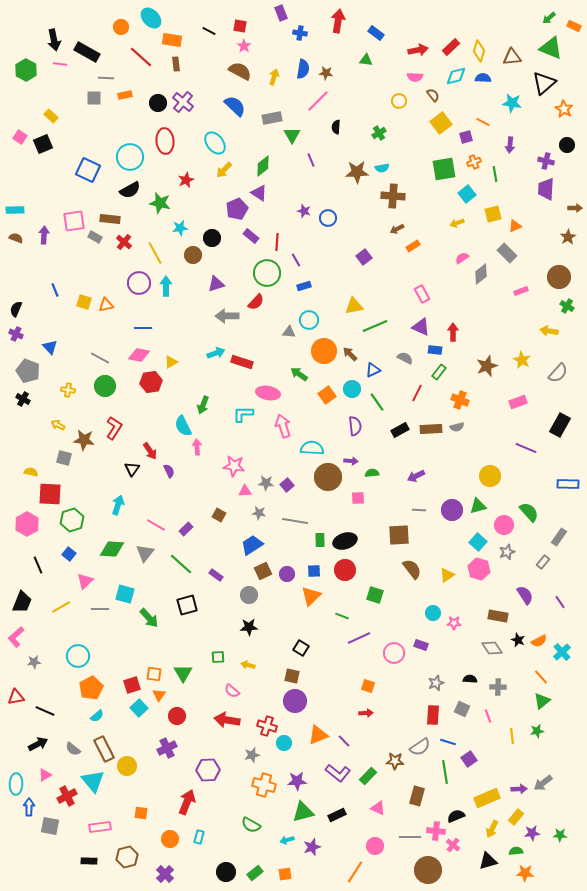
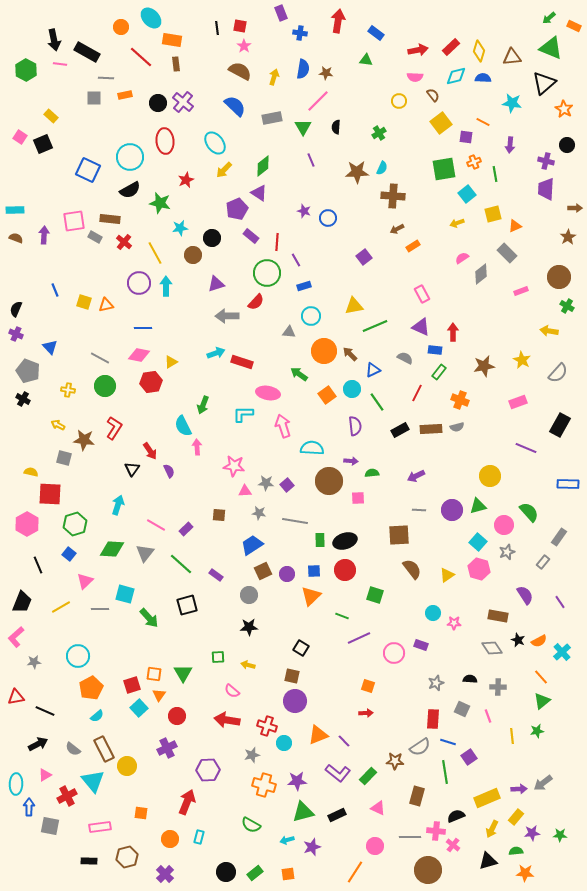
black line at (209, 31): moved 8 px right, 3 px up; rotated 56 degrees clockwise
green triangle at (292, 135): moved 11 px right, 8 px up
purple square at (466, 137): rotated 24 degrees clockwise
cyan semicircle at (382, 168): rotated 56 degrees counterclockwise
cyan circle at (309, 320): moved 2 px right, 4 px up
brown star at (487, 366): moved 3 px left; rotated 10 degrees clockwise
brown circle at (328, 477): moved 1 px right, 4 px down
brown square at (219, 515): rotated 24 degrees counterclockwise
green hexagon at (72, 520): moved 3 px right, 4 px down
red rectangle at (433, 715): moved 4 px down
purple square at (469, 759): moved 2 px up
orange square at (285, 874): moved 3 px right
